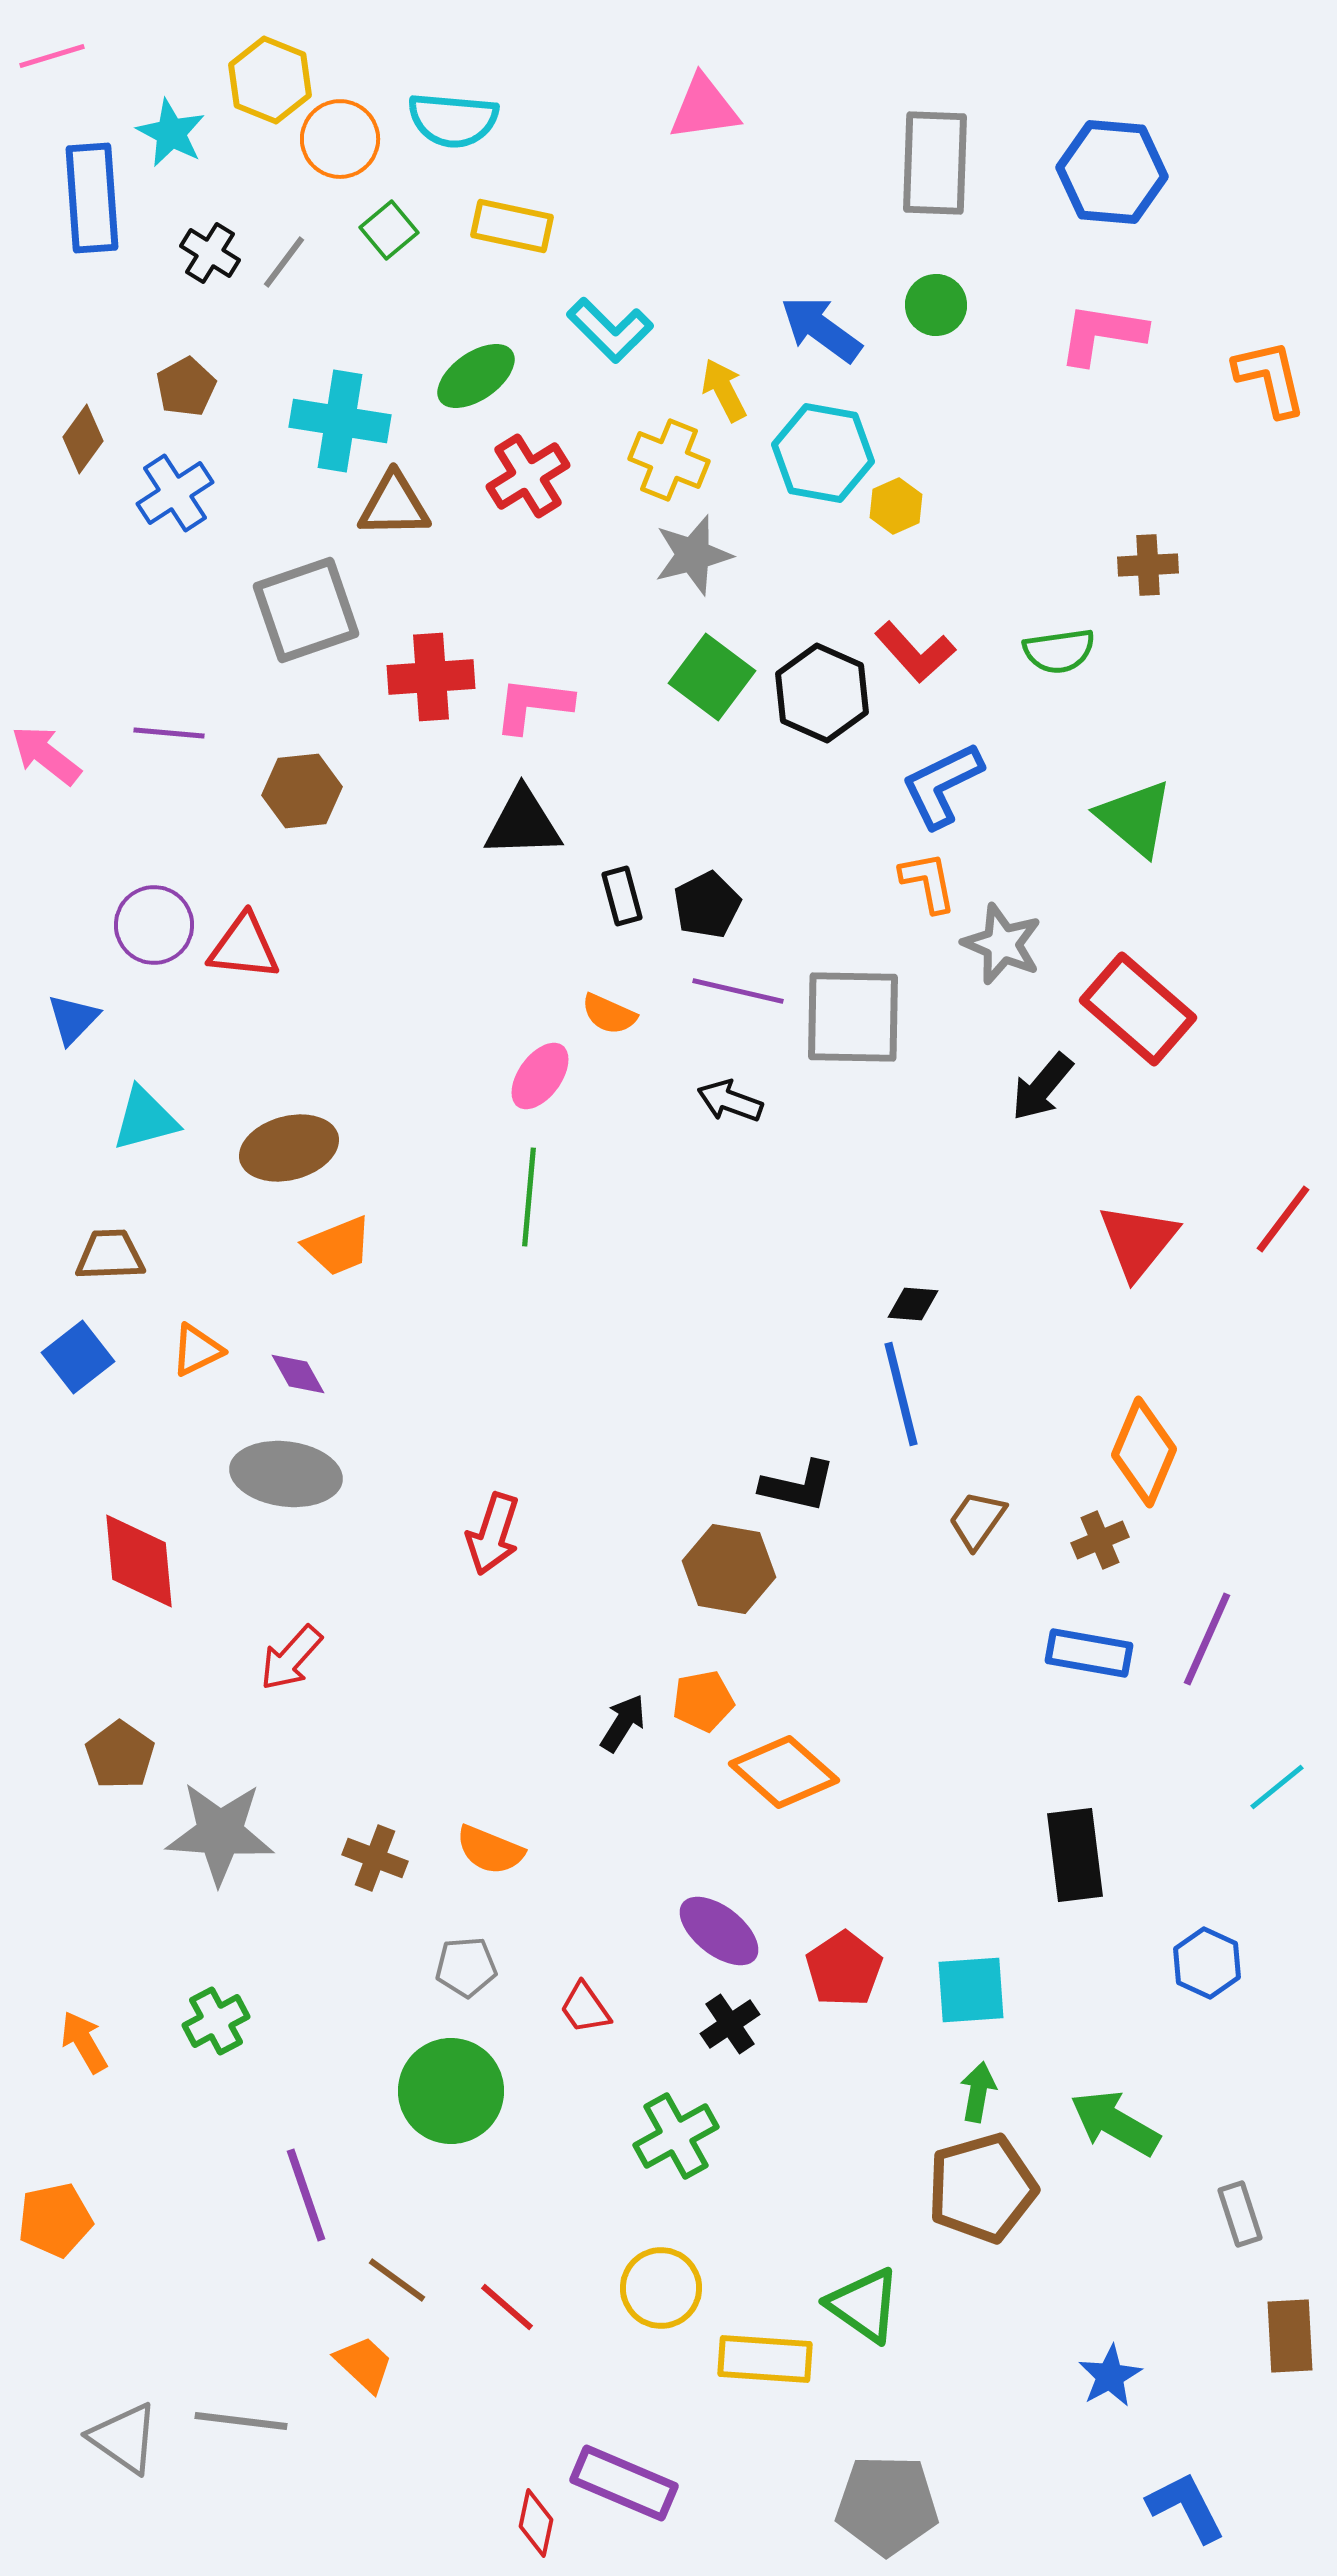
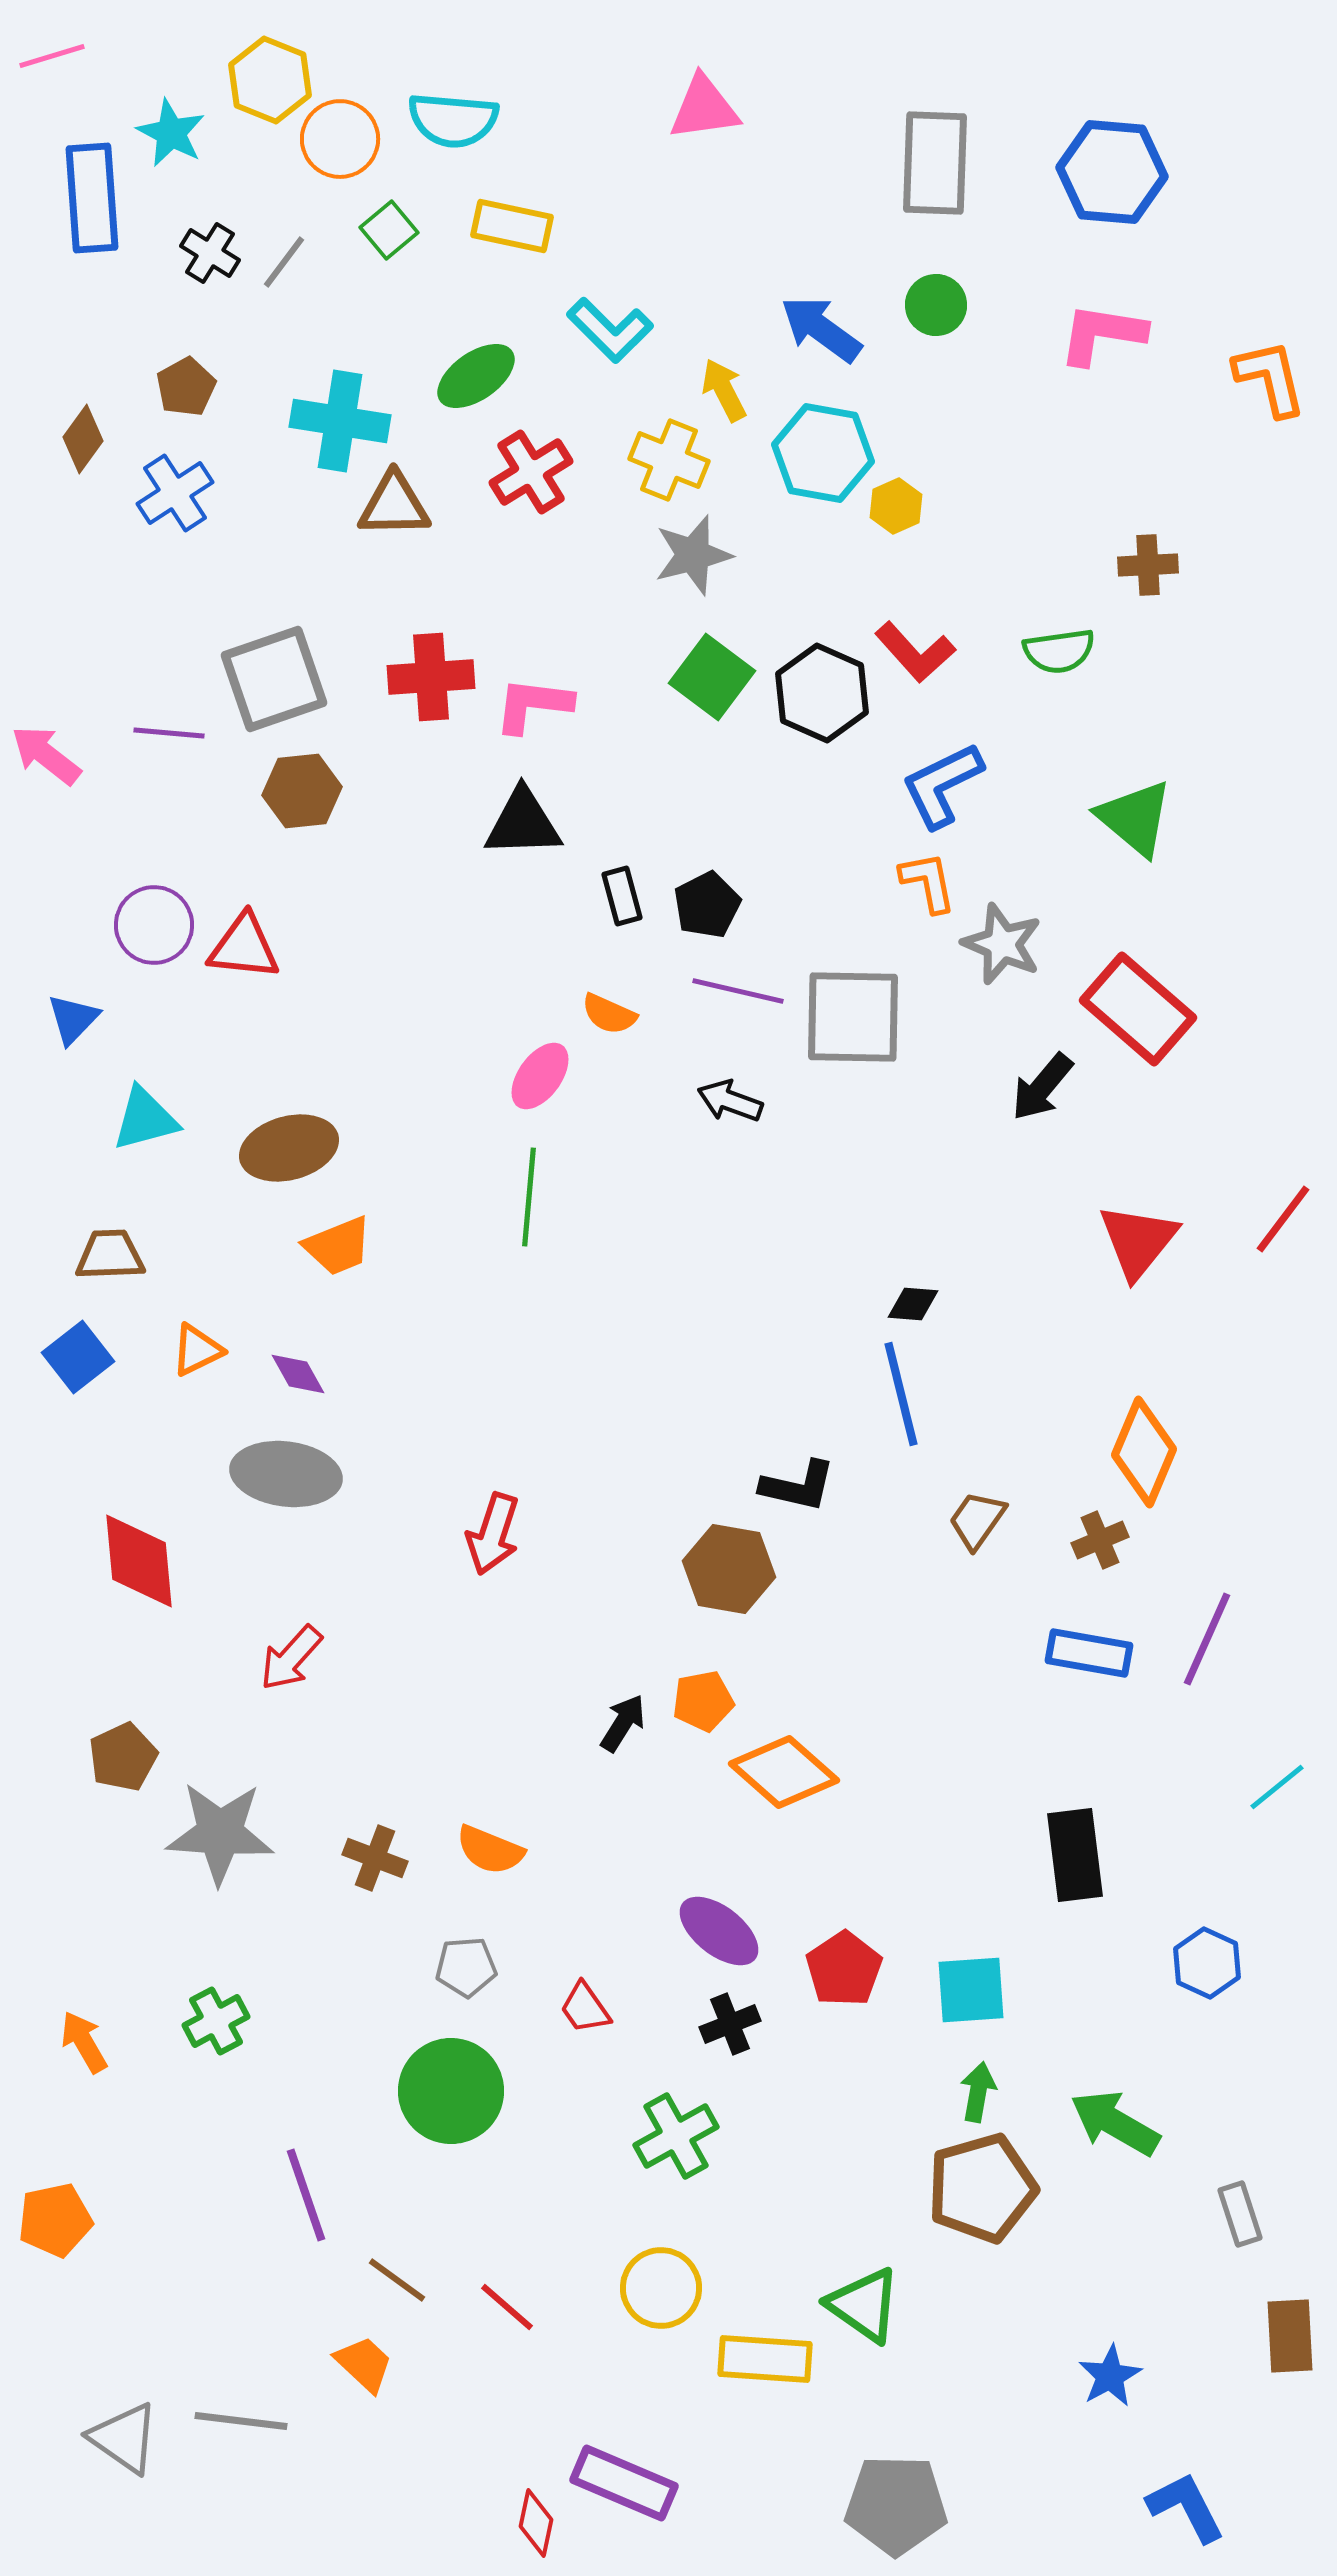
red cross at (528, 476): moved 3 px right, 4 px up
gray square at (306, 610): moved 32 px left, 69 px down
brown pentagon at (120, 1755): moved 3 px right, 2 px down; rotated 12 degrees clockwise
black cross at (730, 2024): rotated 12 degrees clockwise
gray pentagon at (887, 2505): moved 9 px right
